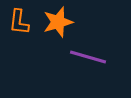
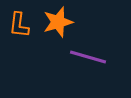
orange L-shape: moved 3 px down
